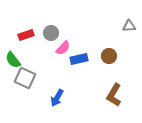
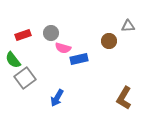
gray triangle: moved 1 px left
red rectangle: moved 3 px left
pink semicircle: rotated 63 degrees clockwise
brown circle: moved 15 px up
gray square: rotated 30 degrees clockwise
brown L-shape: moved 10 px right, 3 px down
